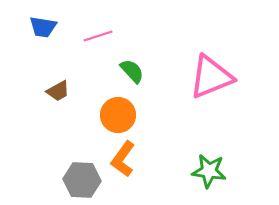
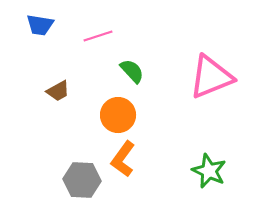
blue trapezoid: moved 3 px left, 2 px up
green star: rotated 16 degrees clockwise
